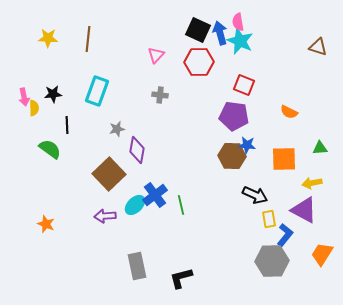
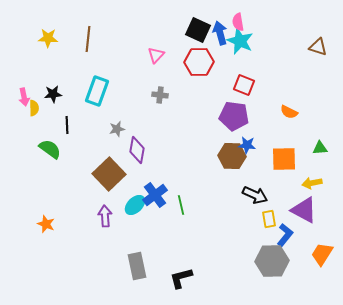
purple arrow: rotated 90 degrees clockwise
